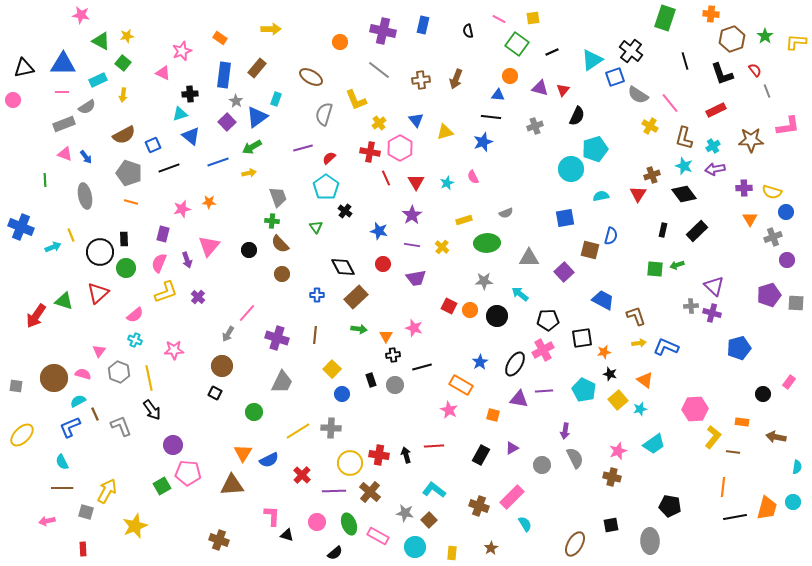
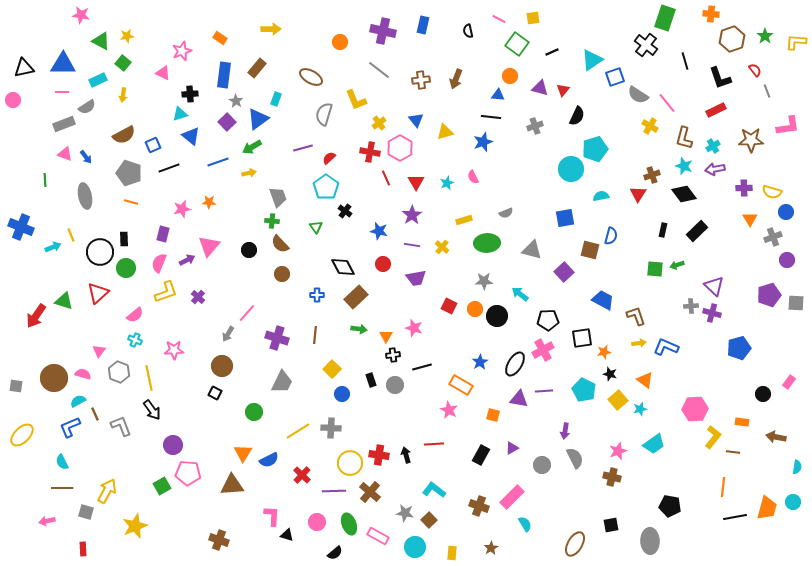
black cross at (631, 51): moved 15 px right, 6 px up
black L-shape at (722, 74): moved 2 px left, 4 px down
pink line at (670, 103): moved 3 px left
blue triangle at (257, 117): moved 1 px right, 2 px down
gray triangle at (529, 258): moved 3 px right, 8 px up; rotated 15 degrees clockwise
purple arrow at (187, 260): rotated 98 degrees counterclockwise
orange circle at (470, 310): moved 5 px right, 1 px up
red line at (434, 446): moved 2 px up
